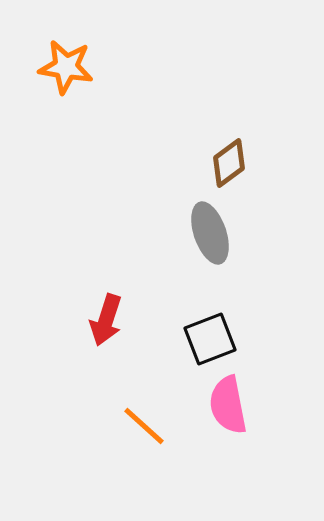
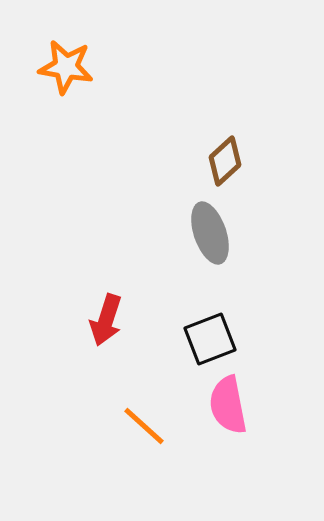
brown diamond: moved 4 px left, 2 px up; rotated 6 degrees counterclockwise
